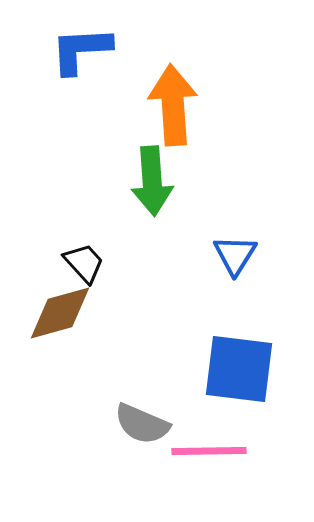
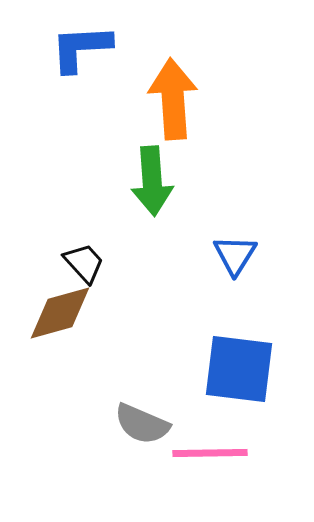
blue L-shape: moved 2 px up
orange arrow: moved 6 px up
pink line: moved 1 px right, 2 px down
